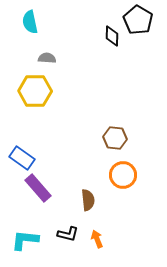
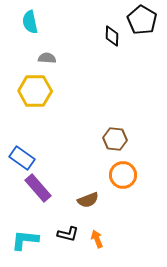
black pentagon: moved 4 px right
brown hexagon: moved 1 px down
brown semicircle: rotated 75 degrees clockwise
